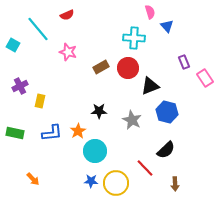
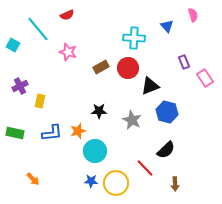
pink semicircle: moved 43 px right, 3 px down
orange star: rotated 14 degrees clockwise
